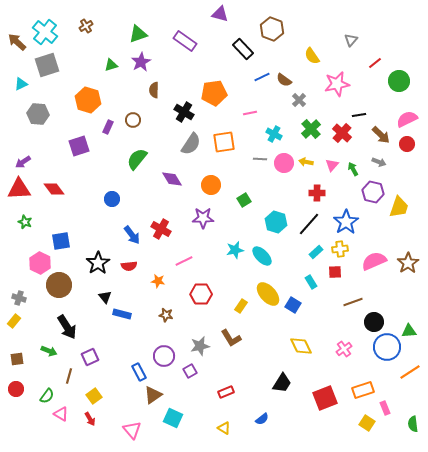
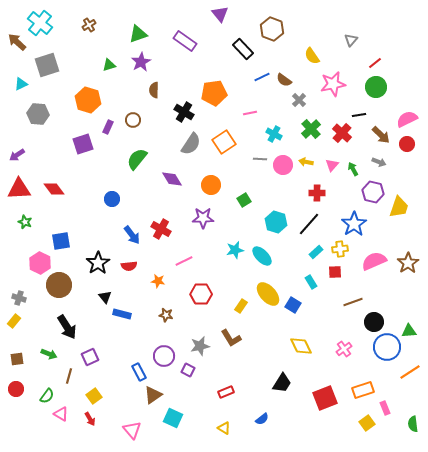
purple triangle at (220, 14): rotated 36 degrees clockwise
brown cross at (86, 26): moved 3 px right, 1 px up
cyan cross at (45, 32): moved 5 px left, 9 px up
green triangle at (111, 65): moved 2 px left
green circle at (399, 81): moved 23 px left, 6 px down
pink star at (337, 84): moved 4 px left
orange square at (224, 142): rotated 25 degrees counterclockwise
purple square at (79, 146): moved 4 px right, 2 px up
purple arrow at (23, 162): moved 6 px left, 7 px up
pink circle at (284, 163): moved 1 px left, 2 px down
blue star at (346, 222): moved 8 px right, 2 px down
green arrow at (49, 351): moved 3 px down
purple square at (190, 371): moved 2 px left, 1 px up; rotated 32 degrees counterclockwise
yellow square at (367, 423): rotated 21 degrees clockwise
